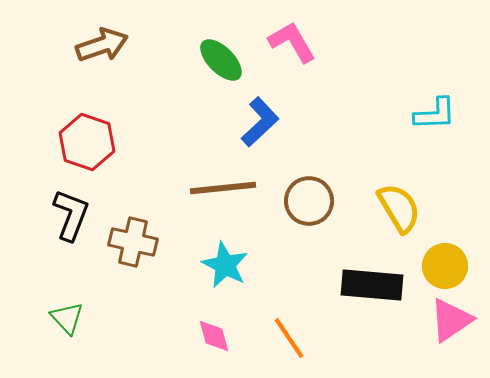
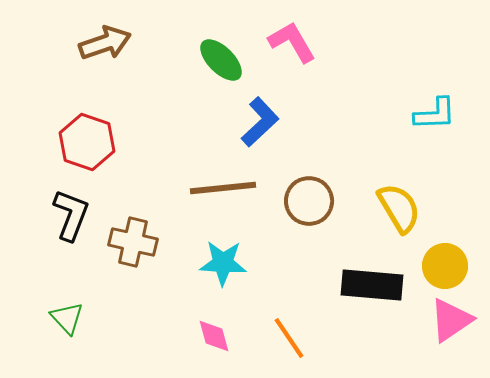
brown arrow: moved 3 px right, 2 px up
cyan star: moved 2 px left, 2 px up; rotated 24 degrees counterclockwise
